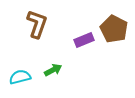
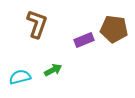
brown pentagon: rotated 20 degrees counterclockwise
